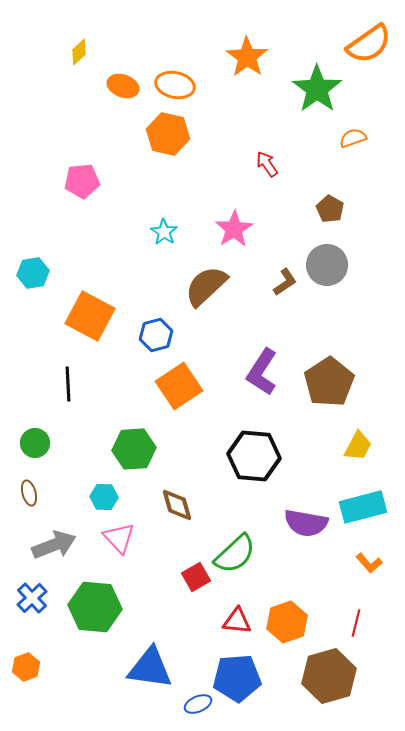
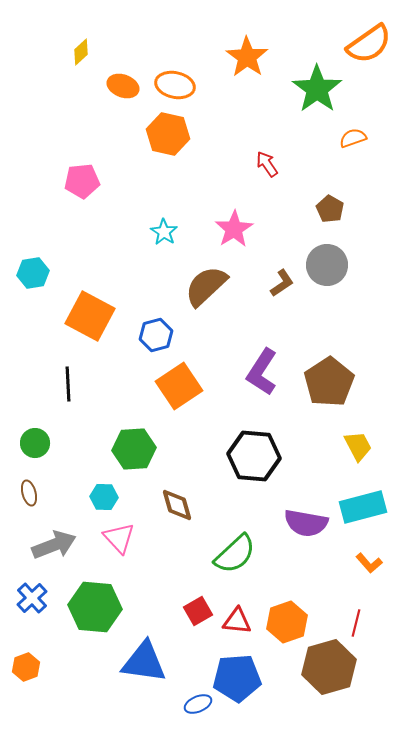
yellow diamond at (79, 52): moved 2 px right
brown L-shape at (285, 282): moved 3 px left, 1 px down
yellow trapezoid at (358, 446): rotated 56 degrees counterclockwise
red square at (196, 577): moved 2 px right, 34 px down
blue triangle at (150, 668): moved 6 px left, 6 px up
brown hexagon at (329, 676): moved 9 px up
